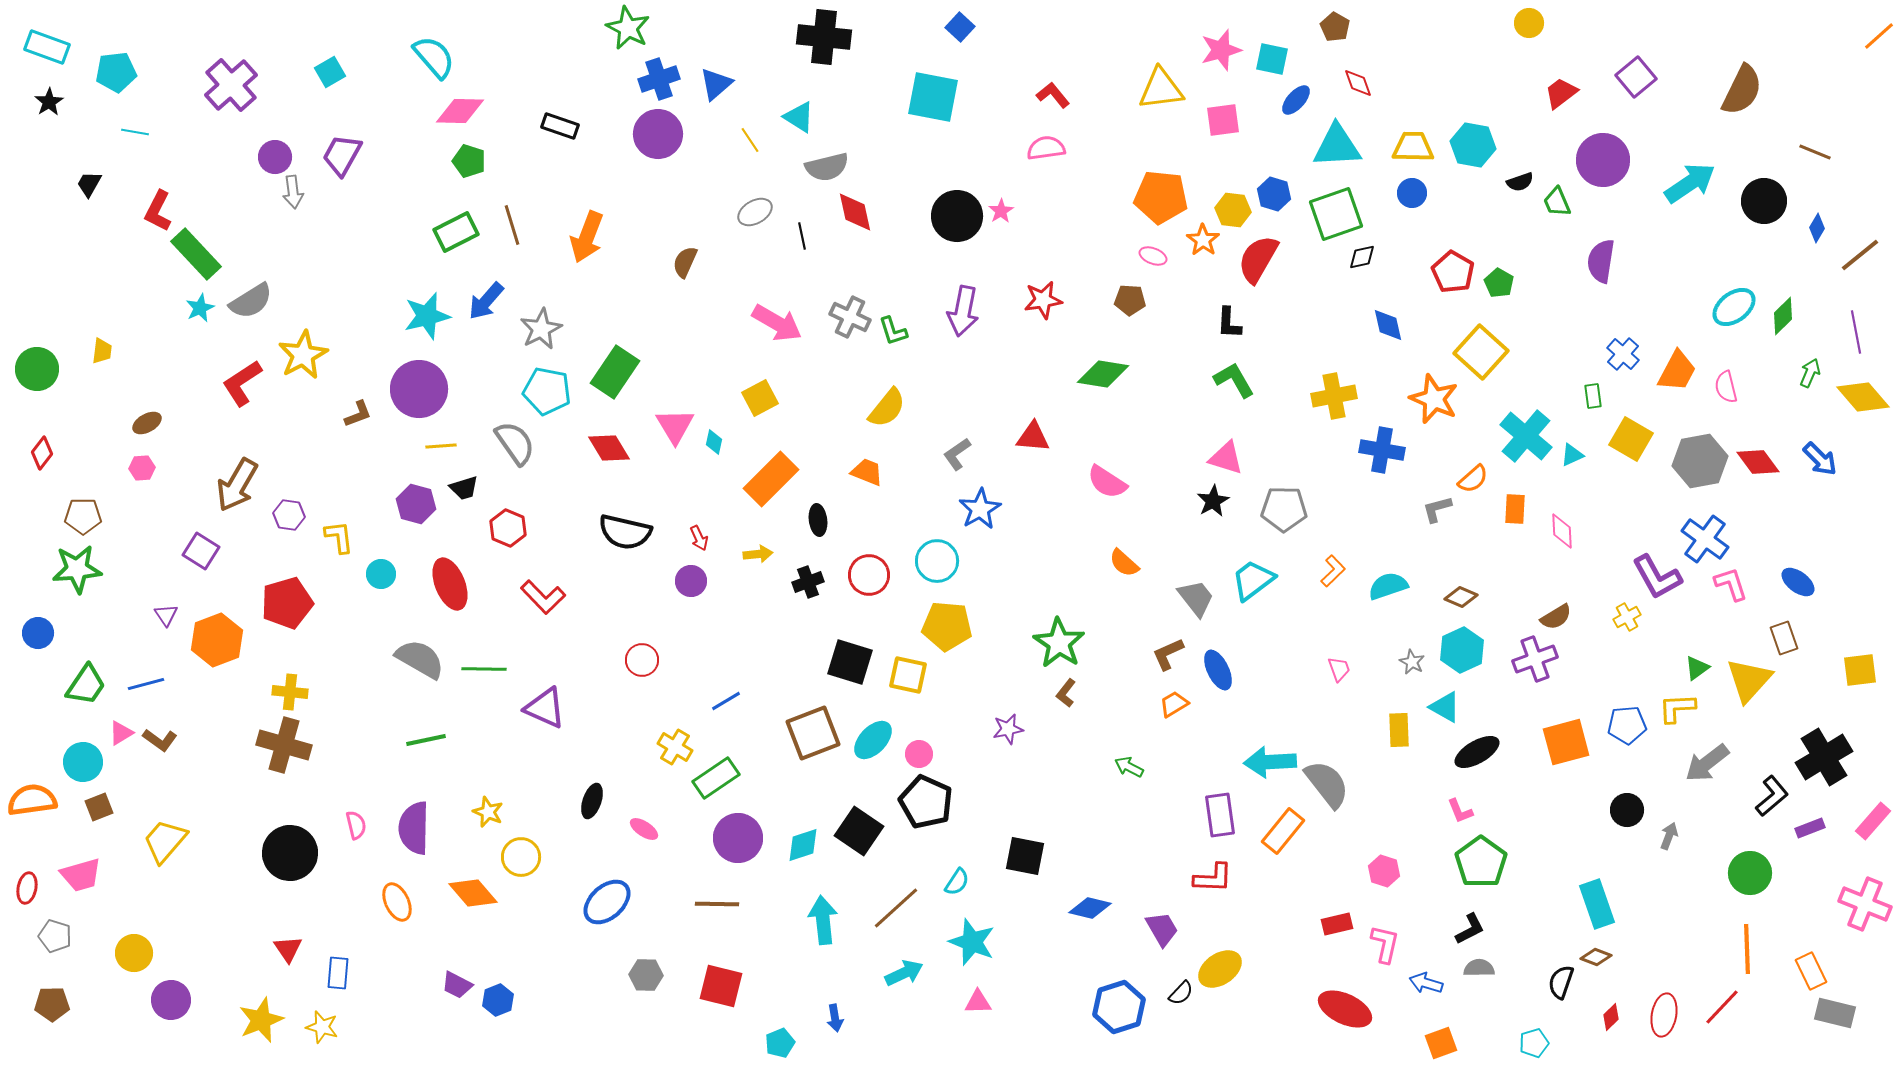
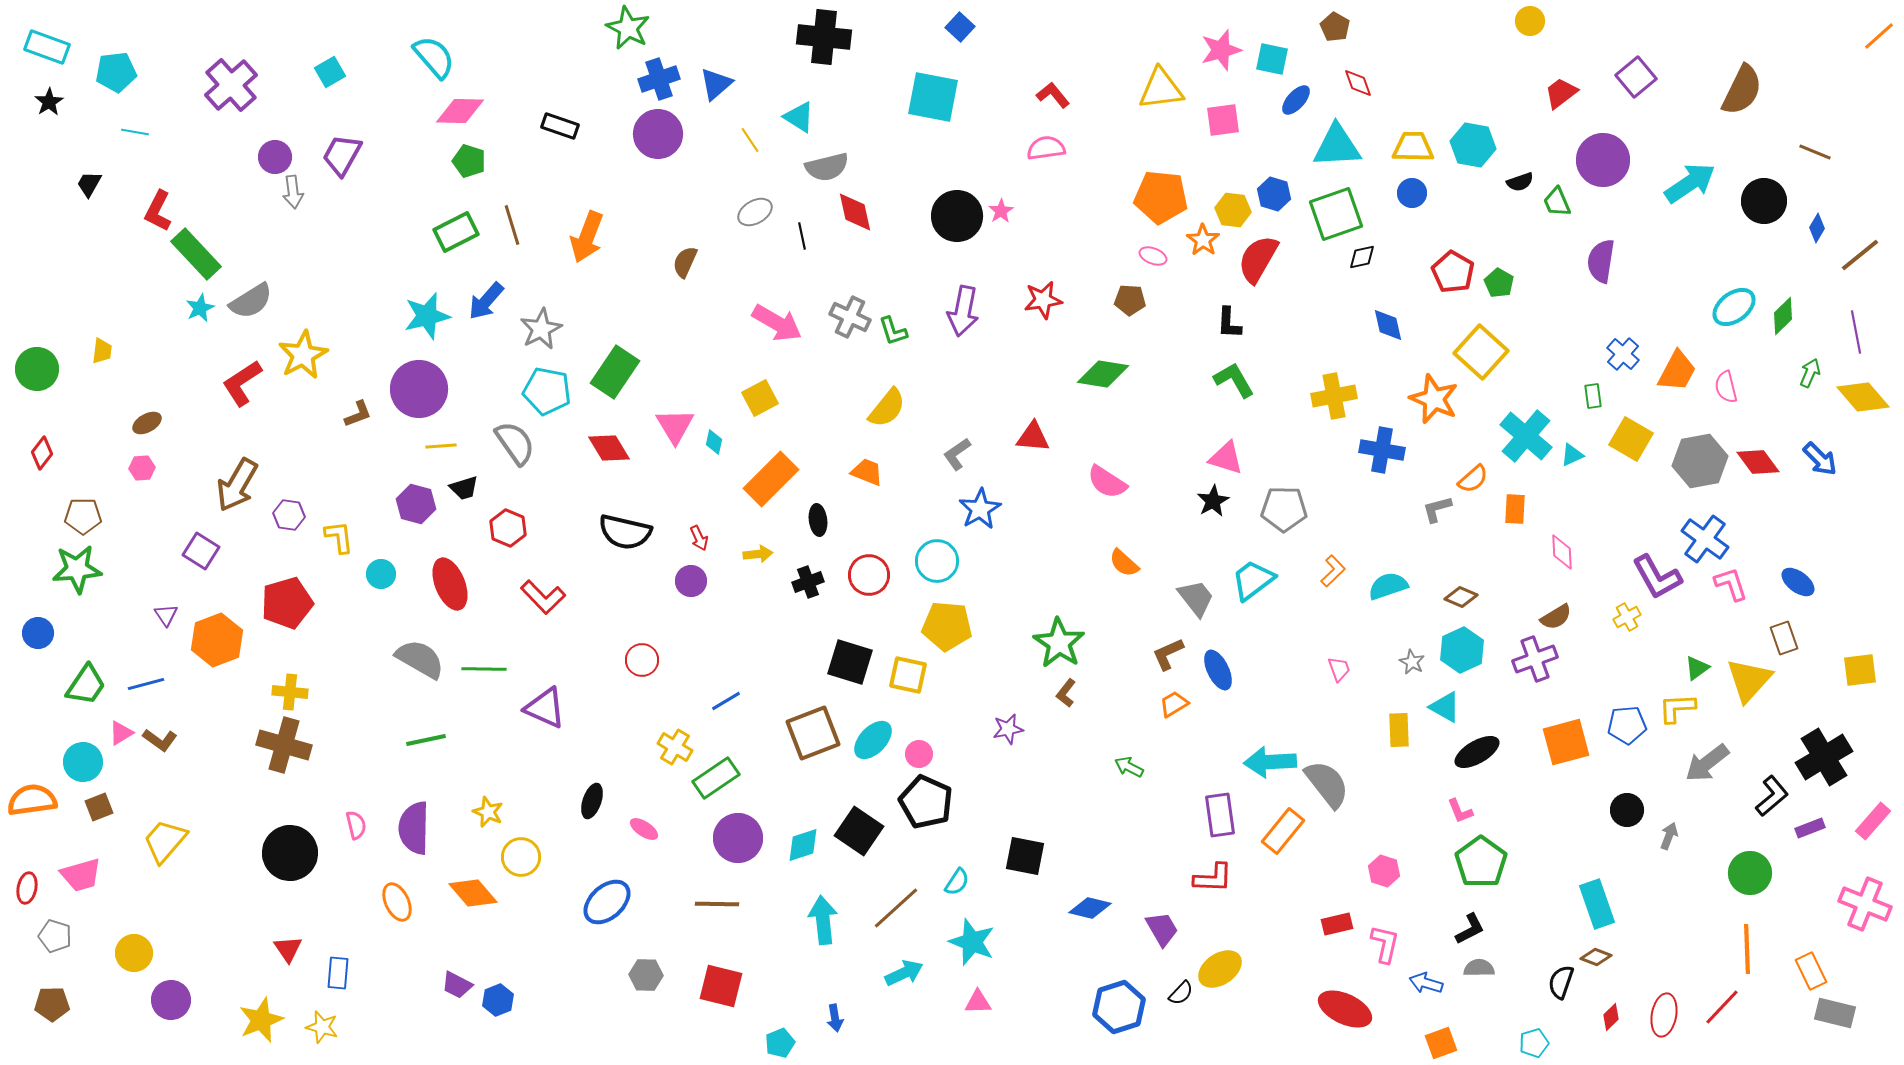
yellow circle at (1529, 23): moved 1 px right, 2 px up
pink diamond at (1562, 531): moved 21 px down
